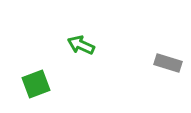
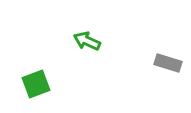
green arrow: moved 6 px right, 4 px up
